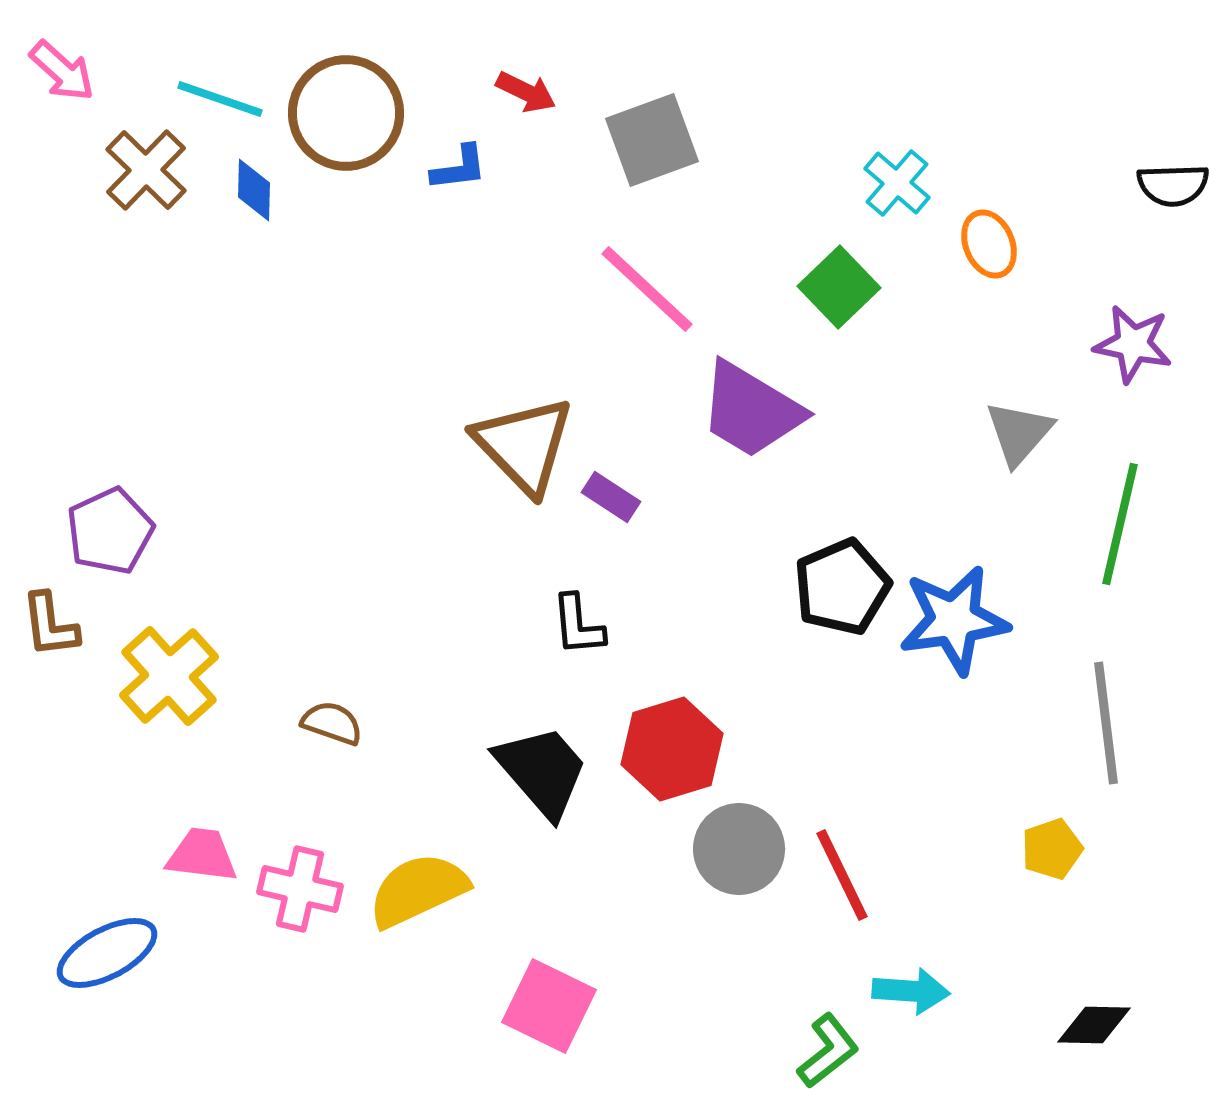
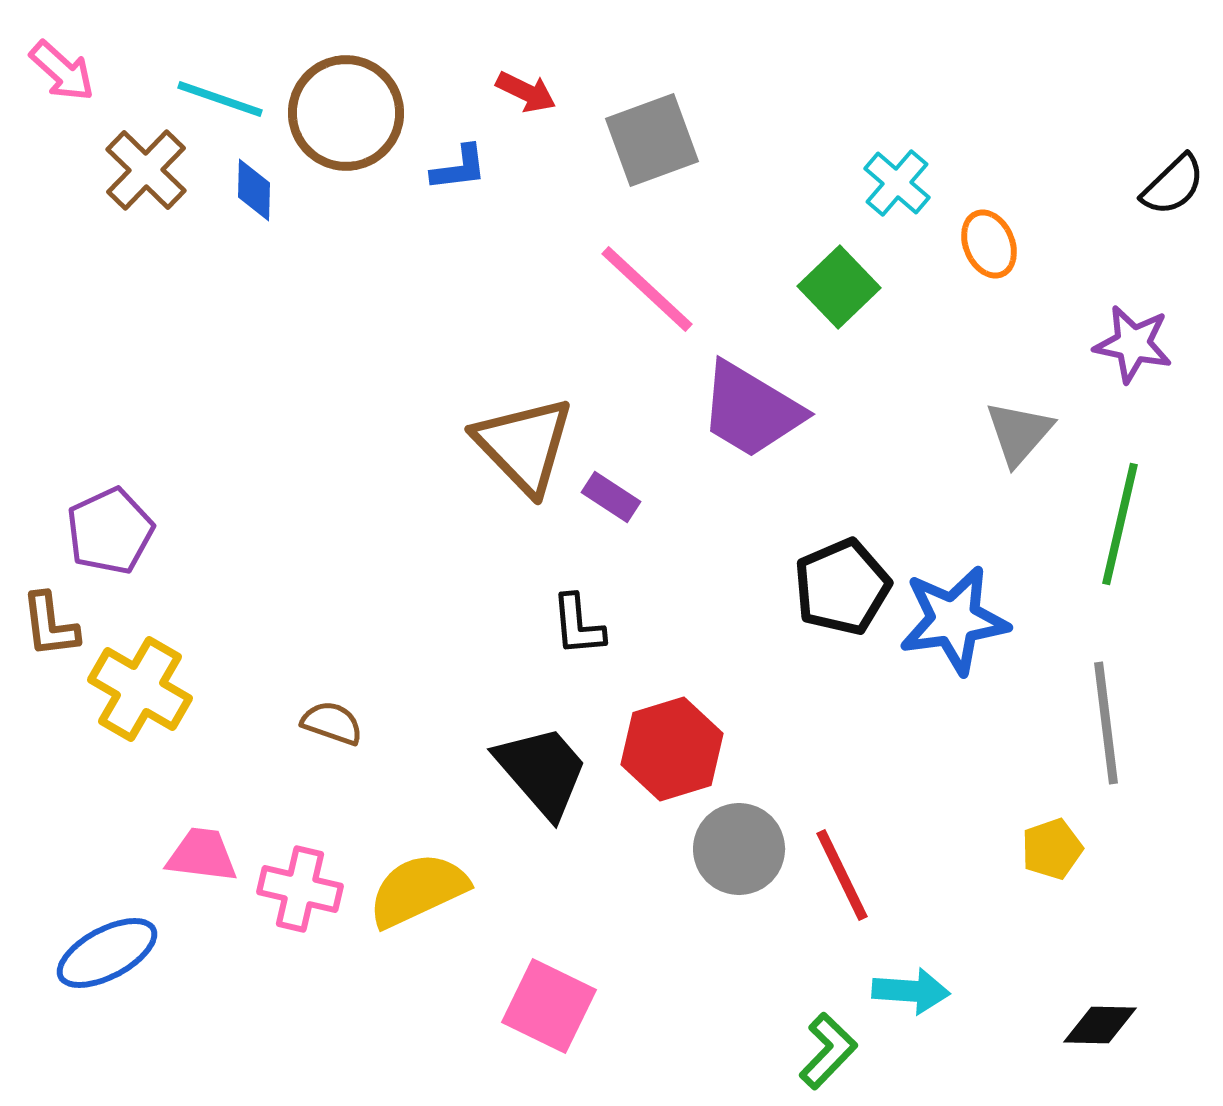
black semicircle: rotated 42 degrees counterclockwise
yellow cross: moved 29 px left, 13 px down; rotated 18 degrees counterclockwise
black diamond: moved 6 px right
green L-shape: rotated 8 degrees counterclockwise
